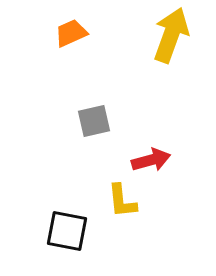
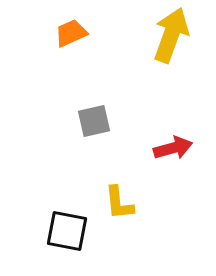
red arrow: moved 22 px right, 12 px up
yellow L-shape: moved 3 px left, 2 px down
